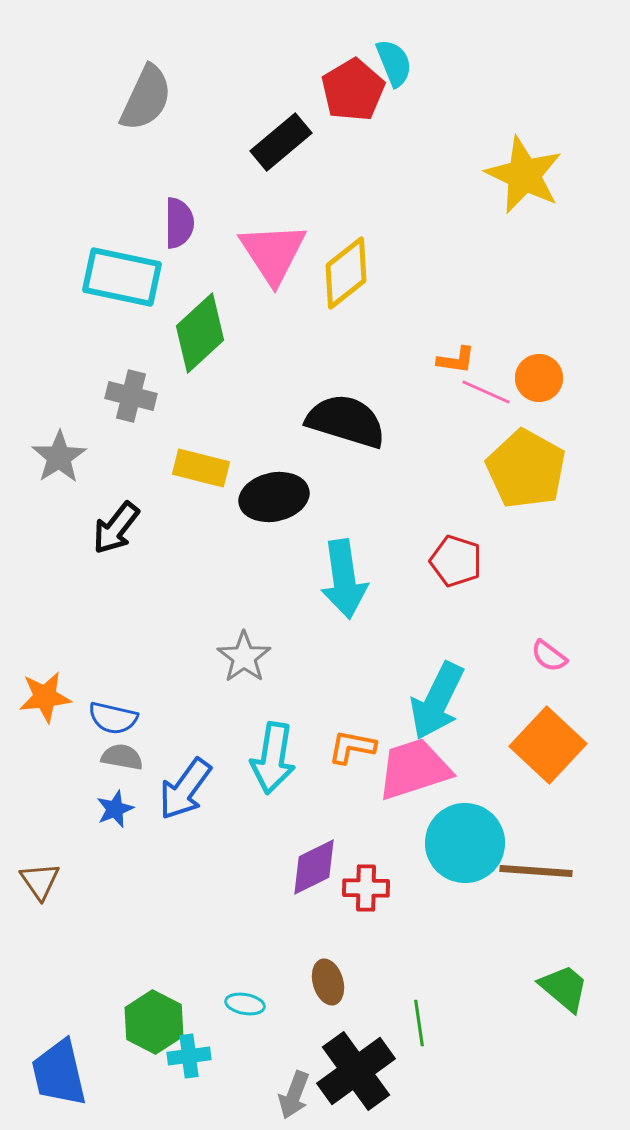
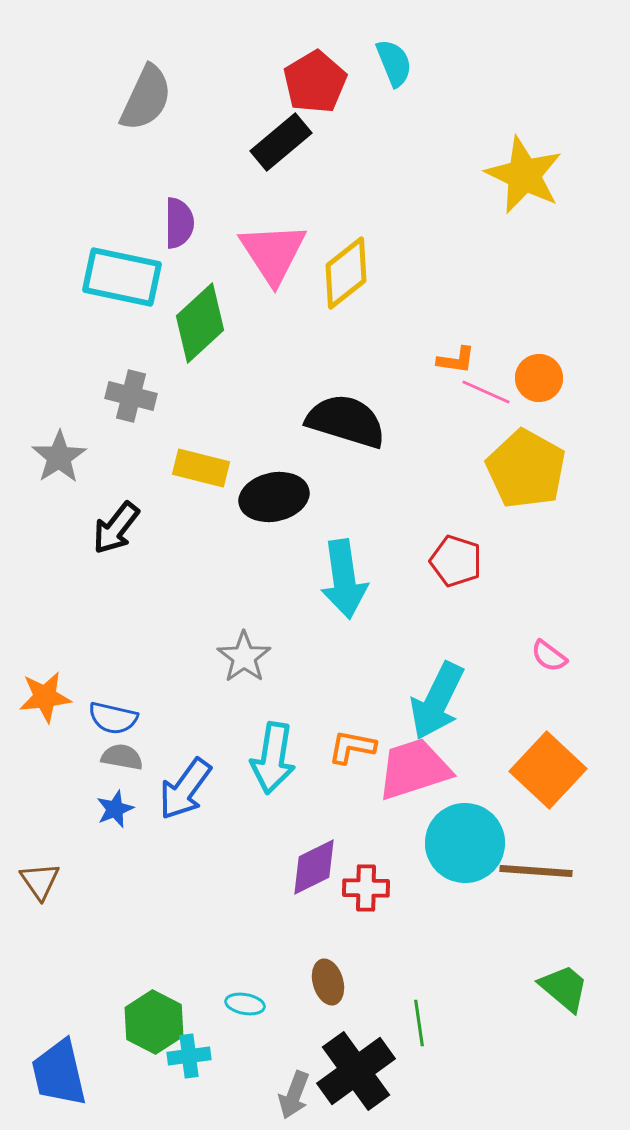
red pentagon at (353, 90): moved 38 px left, 8 px up
green diamond at (200, 333): moved 10 px up
orange square at (548, 745): moved 25 px down
